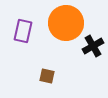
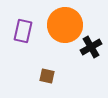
orange circle: moved 1 px left, 2 px down
black cross: moved 2 px left, 1 px down
